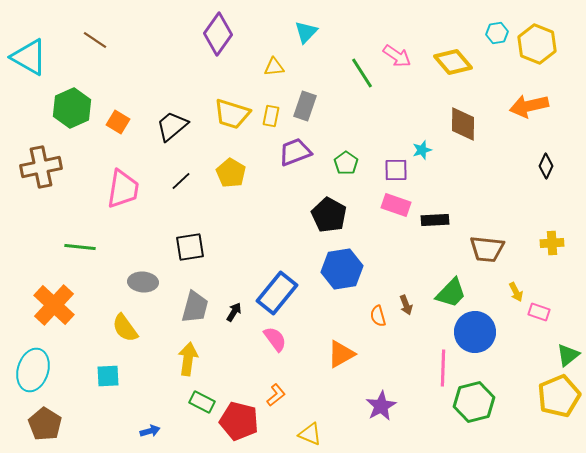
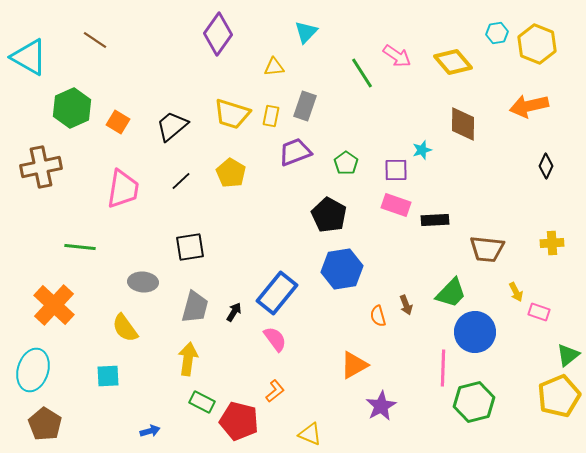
orange triangle at (341, 354): moved 13 px right, 11 px down
orange L-shape at (276, 395): moved 1 px left, 4 px up
